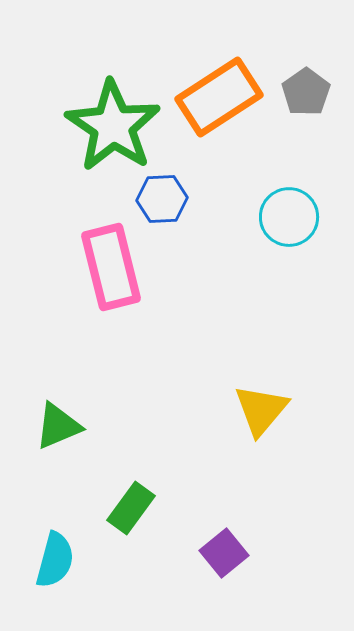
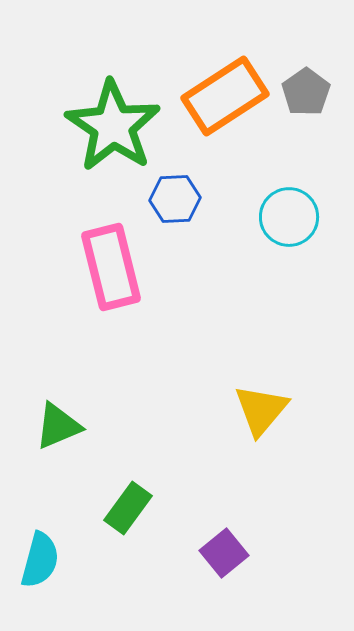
orange rectangle: moved 6 px right, 1 px up
blue hexagon: moved 13 px right
green rectangle: moved 3 px left
cyan semicircle: moved 15 px left
